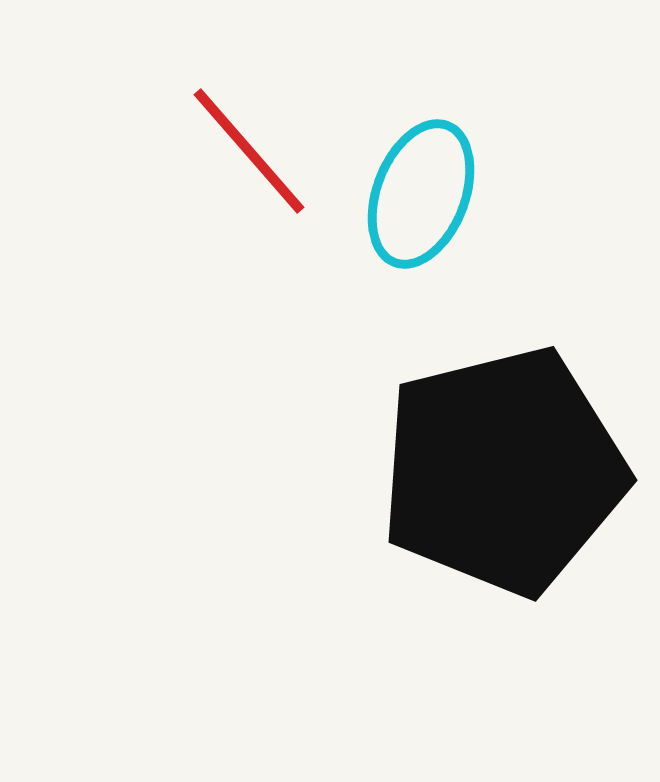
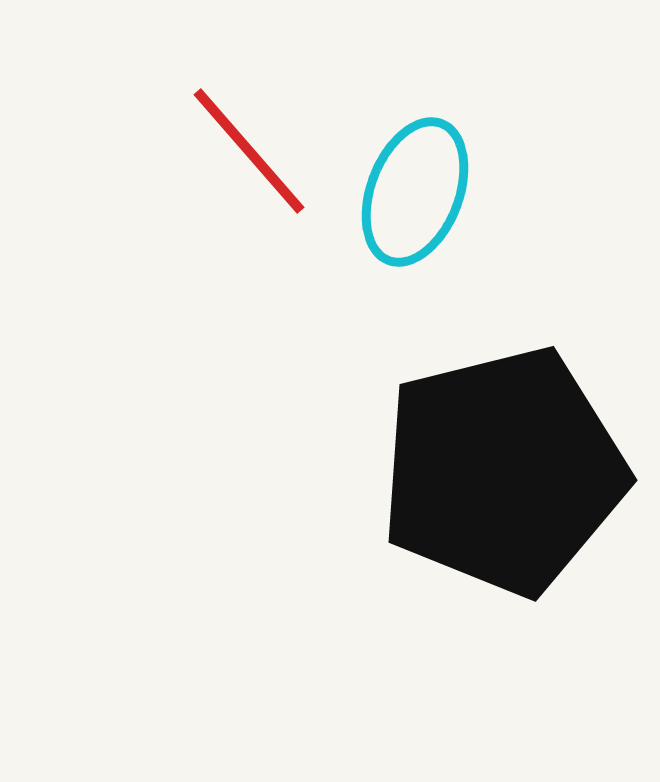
cyan ellipse: moved 6 px left, 2 px up
